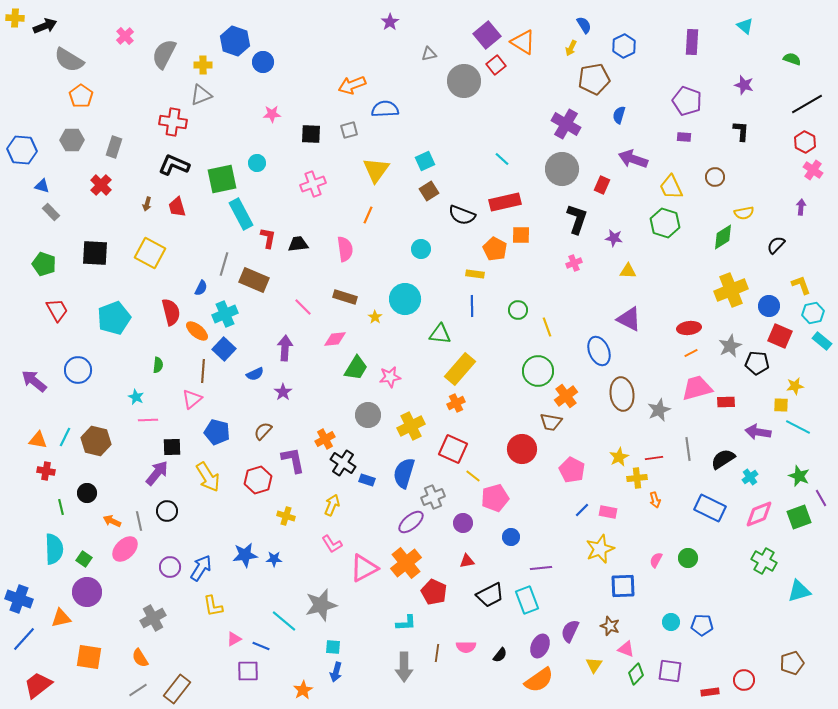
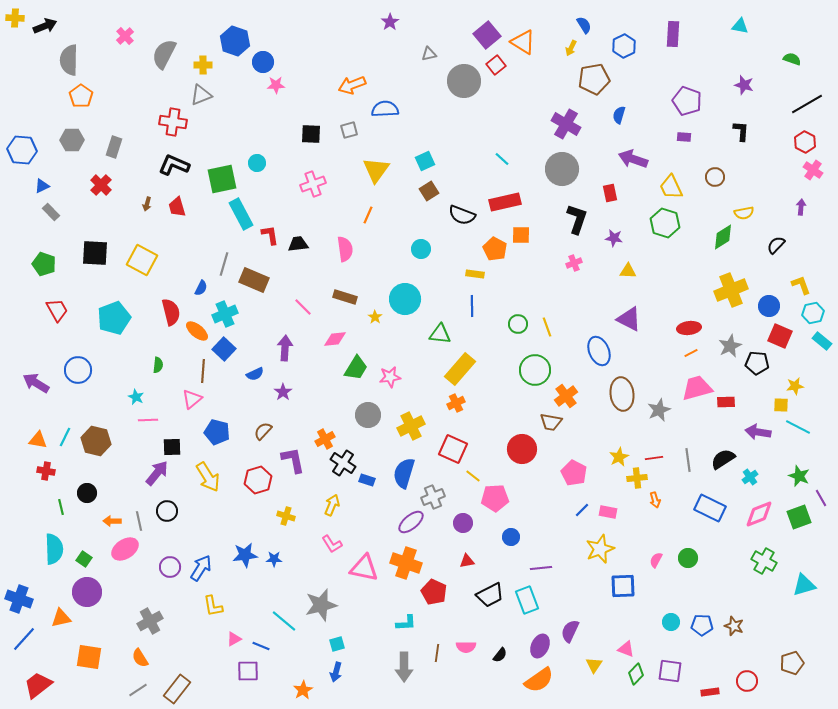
cyan triangle at (745, 26): moved 5 px left; rotated 30 degrees counterclockwise
purple rectangle at (692, 42): moved 19 px left, 8 px up
gray semicircle at (69, 60): rotated 60 degrees clockwise
pink star at (272, 114): moved 4 px right, 29 px up
red rectangle at (602, 185): moved 8 px right, 8 px down; rotated 36 degrees counterclockwise
blue triangle at (42, 186): rotated 42 degrees counterclockwise
red L-shape at (268, 238): moved 2 px right, 3 px up; rotated 20 degrees counterclockwise
yellow square at (150, 253): moved 8 px left, 7 px down
green circle at (518, 310): moved 14 px down
green circle at (538, 371): moved 3 px left, 1 px up
purple arrow at (34, 381): moved 2 px right, 2 px down; rotated 8 degrees counterclockwise
gray line at (688, 449): moved 11 px down
pink pentagon at (572, 470): moved 2 px right, 3 px down
pink pentagon at (495, 498): rotated 12 degrees clockwise
orange arrow at (112, 521): rotated 24 degrees counterclockwise
pink ellipse at (125, 549): rotated 12 degrees clockwise
orange cross at (406, 563): rotated 32 degrees counterclockwise
pink triangle at (364, 568): rotated 40 degrees clockwise
cyan triangle at (799, 591): moved 5 px right, 6 px up
gray cross at (153, 618): moved 3 px left, 3 px down
brown star at (610, 626): moved 124 px right
cyan square at (333, 647): moved 4 px right, 3 px up; rotated 21 degrees counterclockwise
red circle at (744, 680): moved 3 px right, 1 px down
